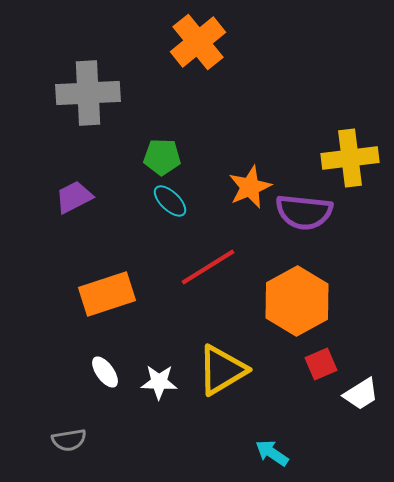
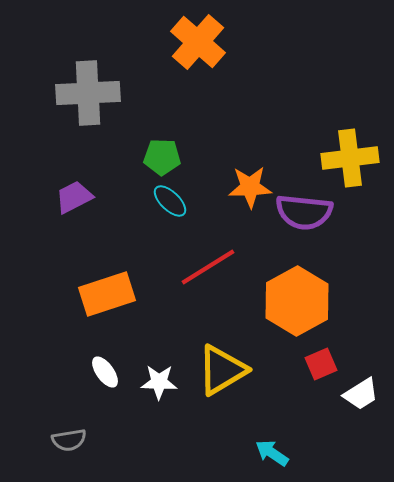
orange cross: rotated 10 degrees counterclockwise
orange star: rotated 21 degrees clockwise
